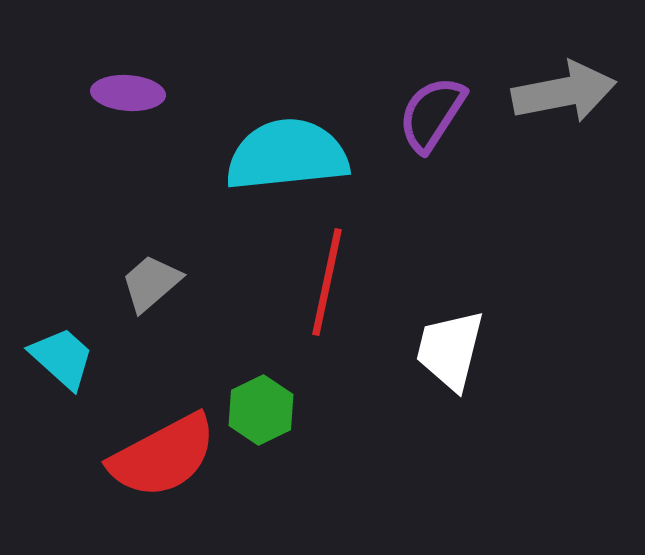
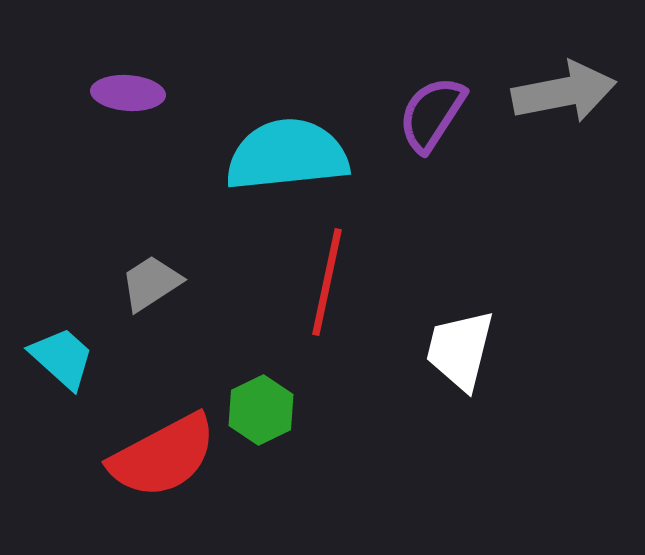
gray trapezoid: rotated 8 degrees clockwise
white trapezoid: moved 10 px right
